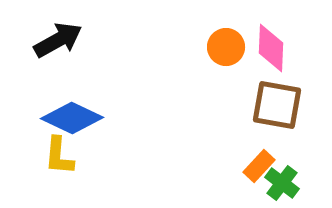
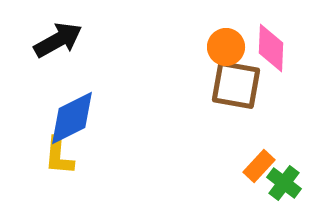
brown square: moved 41 px left, 20 px up
blue diamond: rotated 52 degrees counterclockwise
green cross: moved 2 px right
